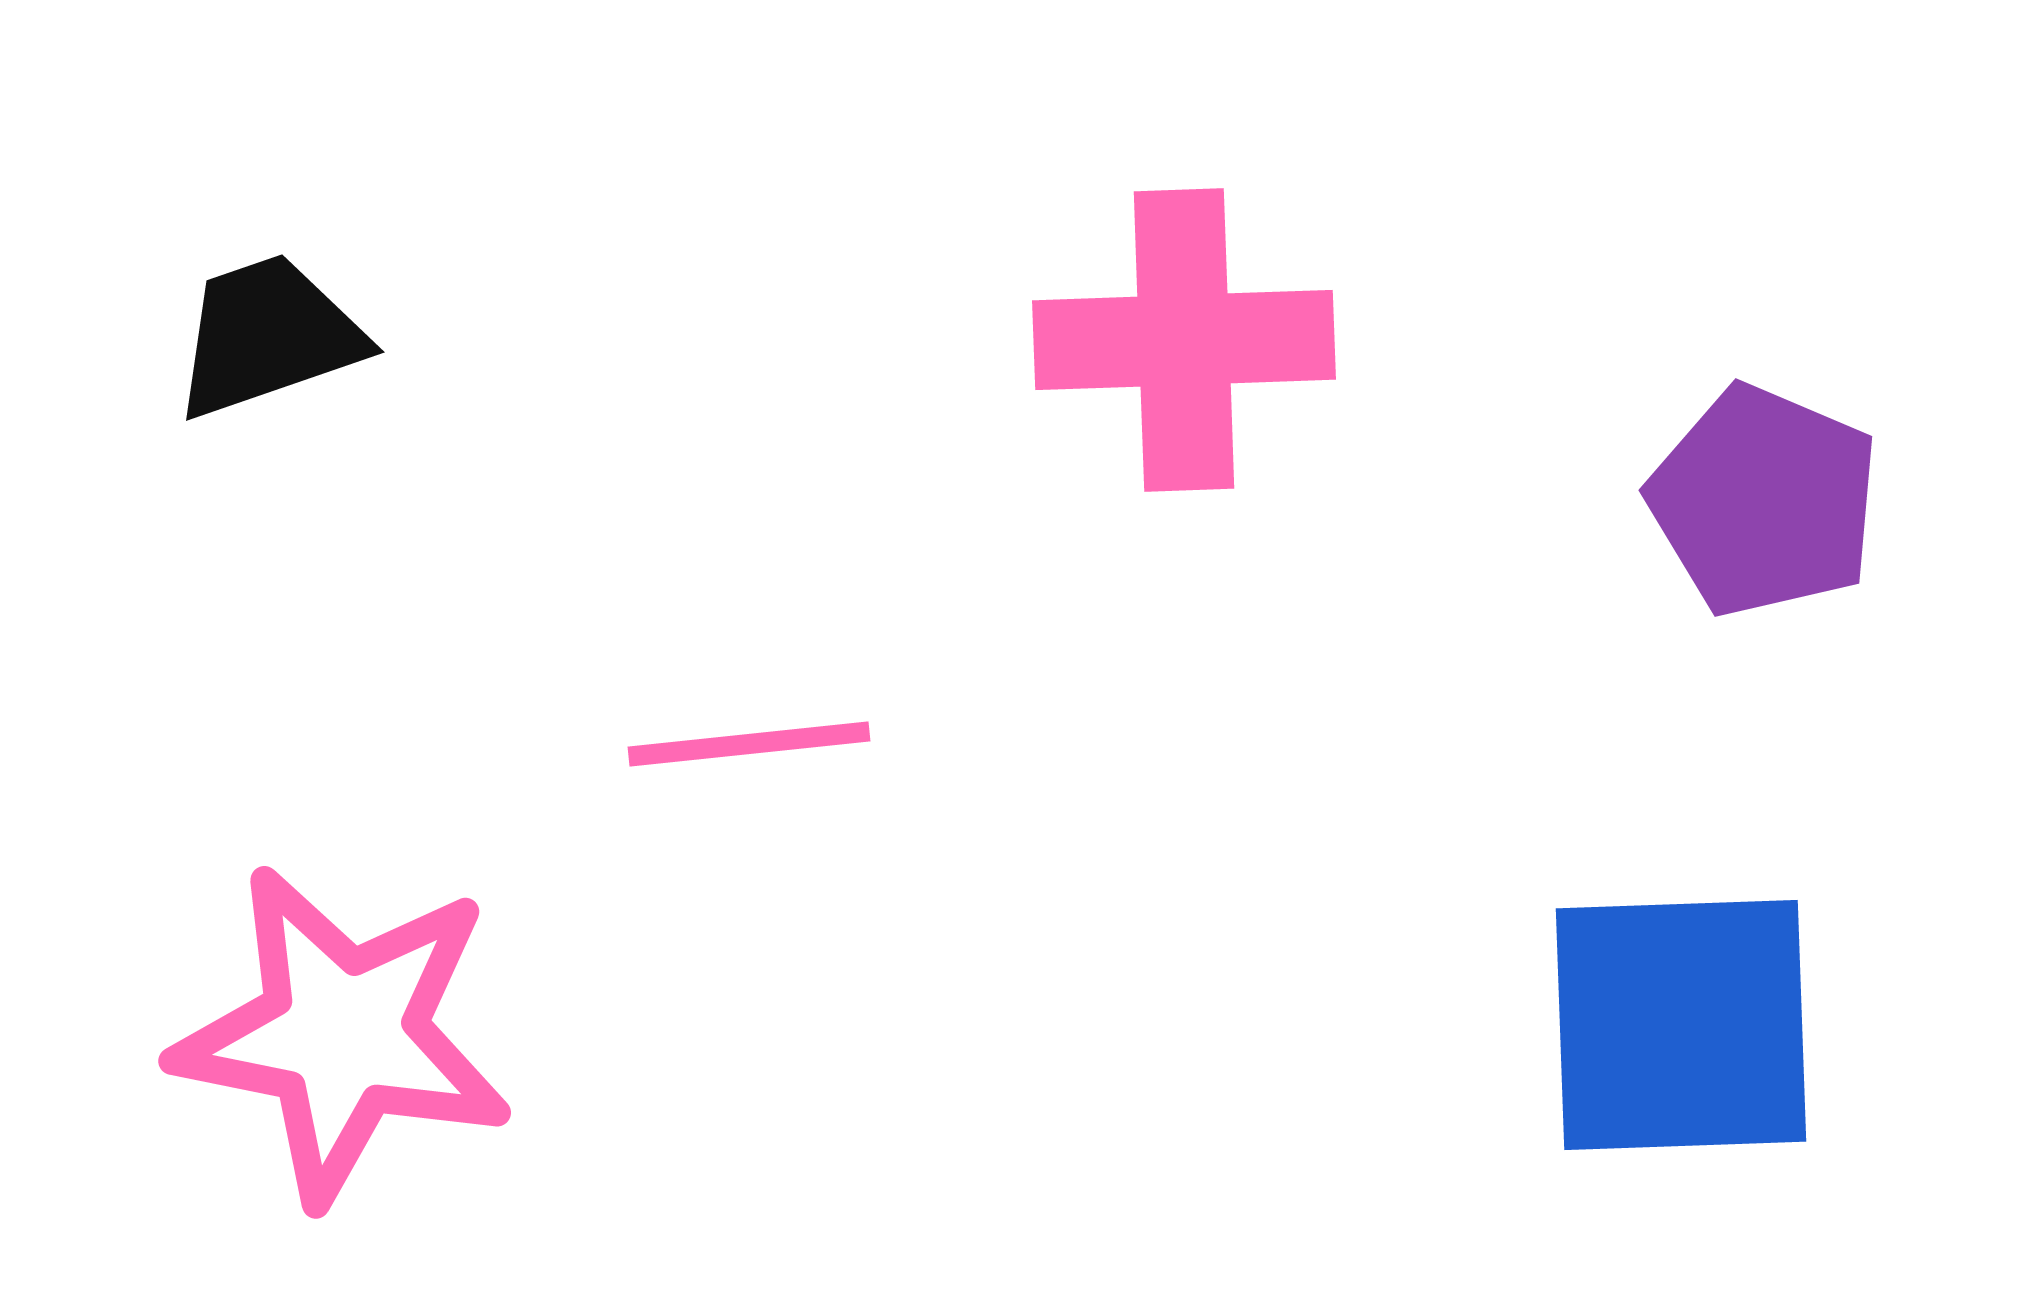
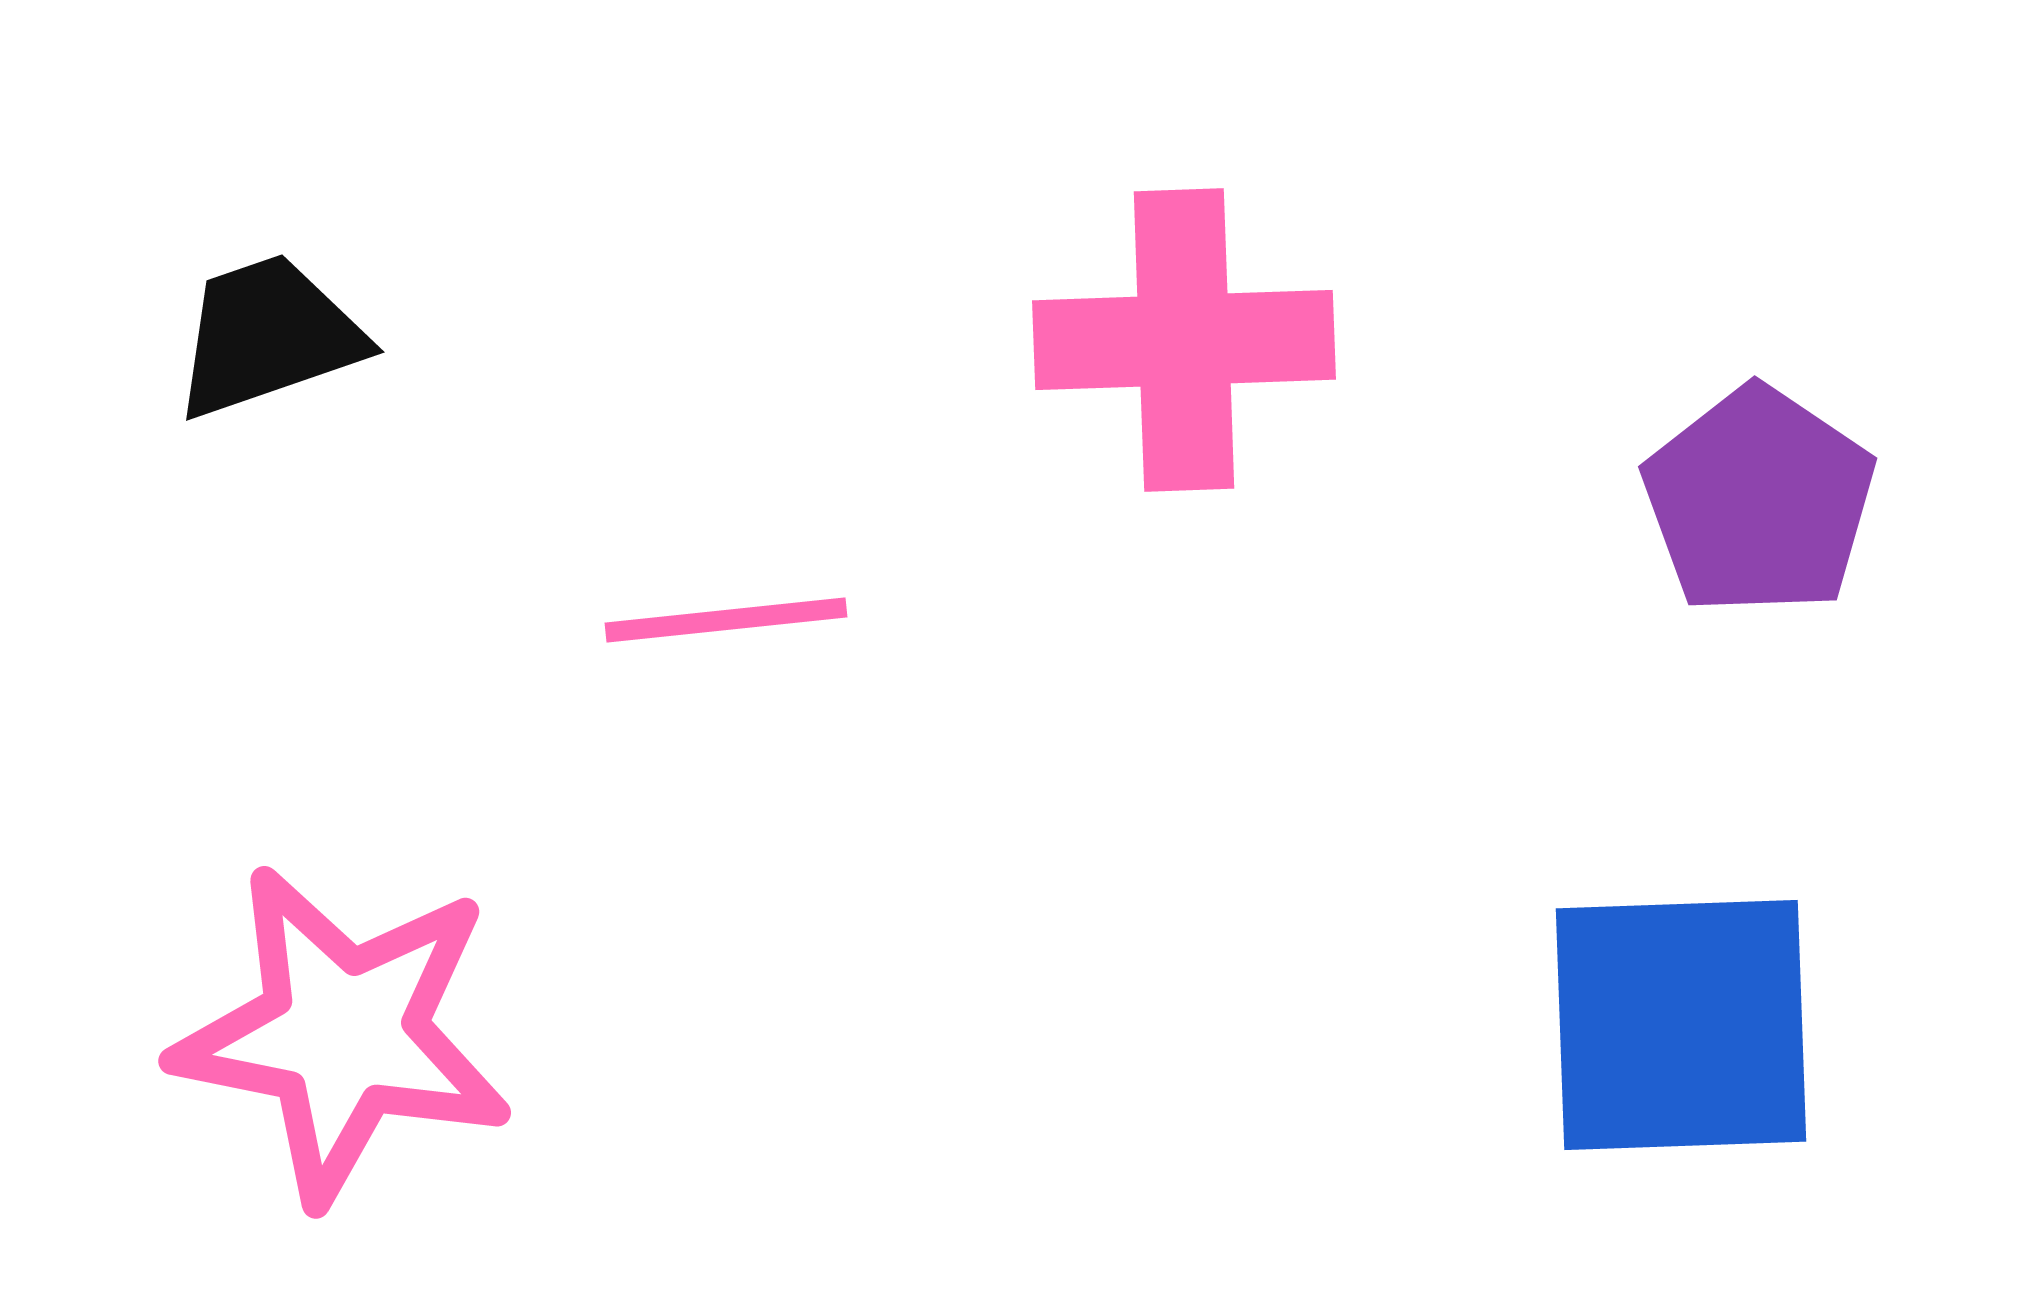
purple pentagon: moved 5 px left; rotated 11 degrees clockwise
pink line: moved 23 px left, 124 px up
